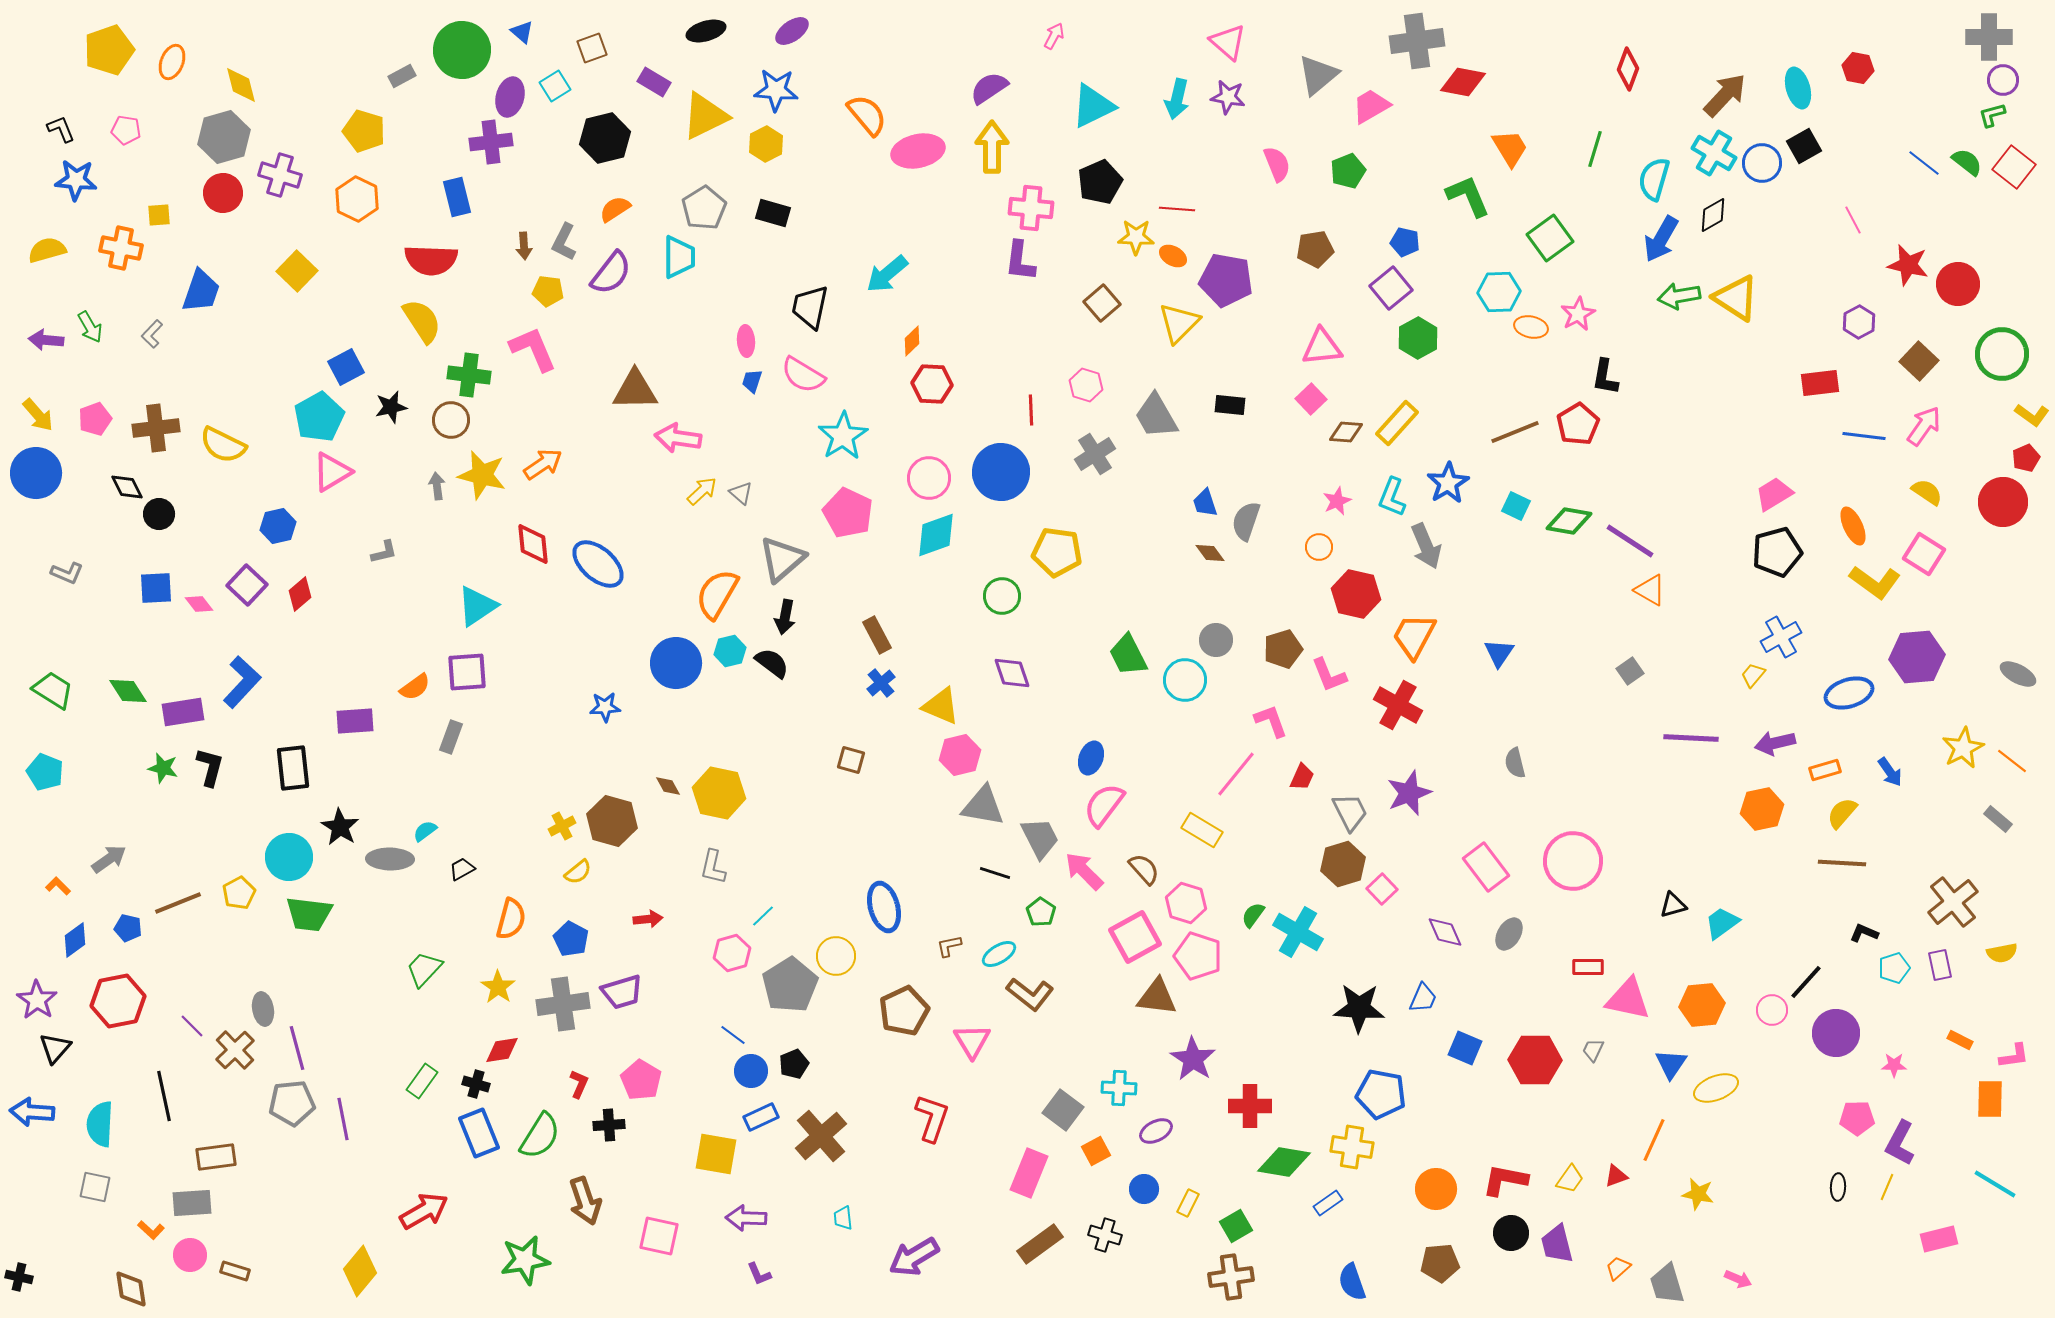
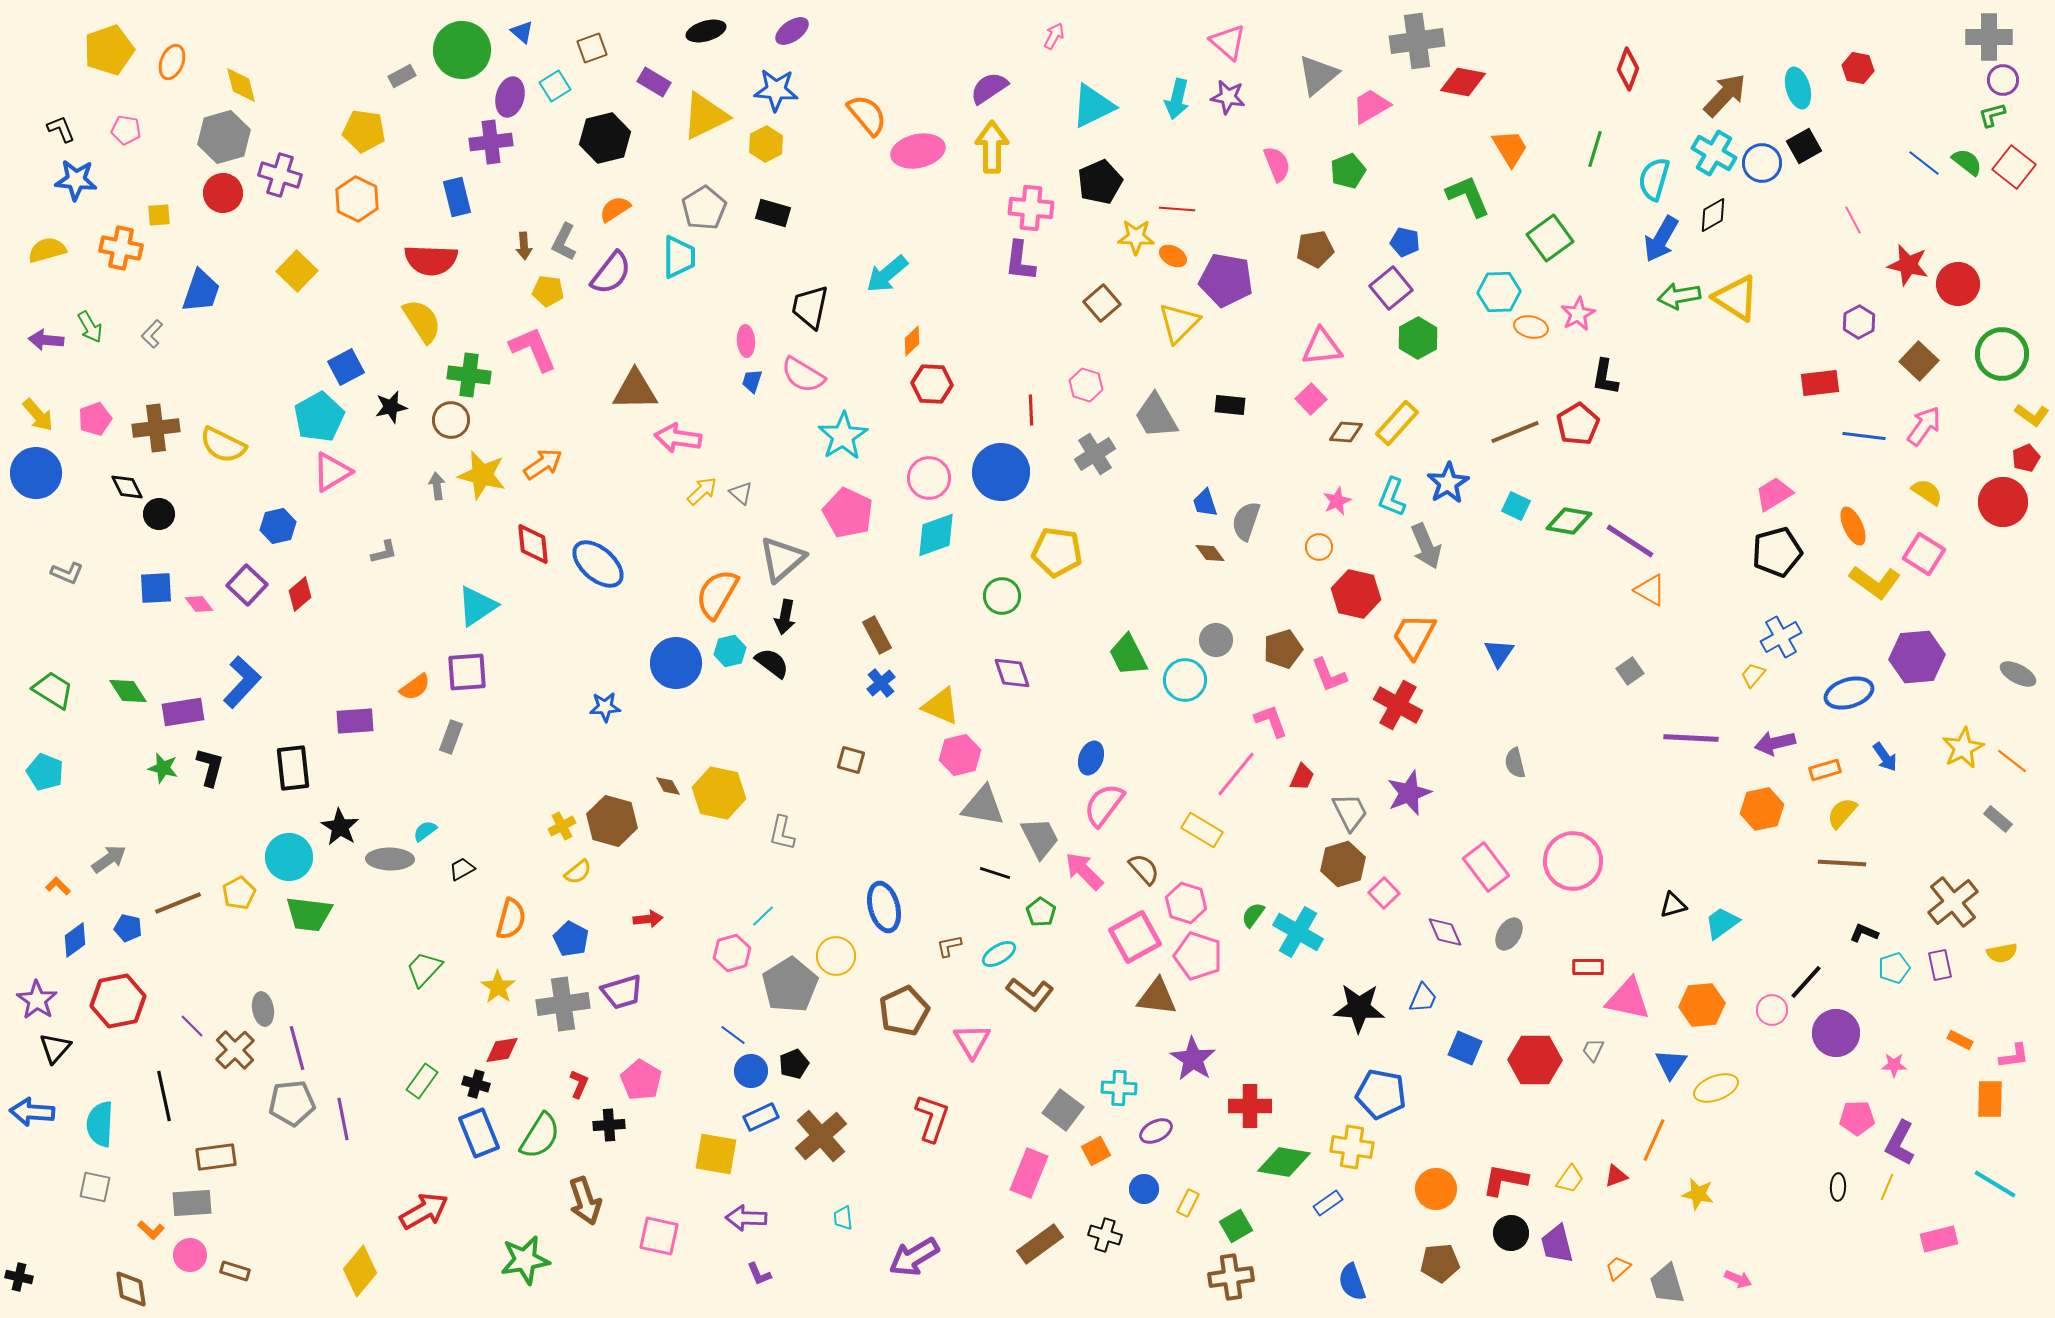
yellow pentagon at (364, 131): rotated 9 degrees counterclockwise
blue arrow at (1890, 772): moved 5 px left, 15 px up
gray L-shape at (713, 867): moved 69 px right, 34 px up
pink square at (1382, 889): moved 2 px right, 4 px down
